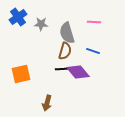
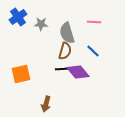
blue line: rotated 24 degrees clockwise
brown arrow: moved 1 px left, 1 px down
